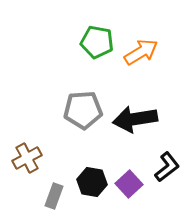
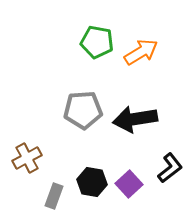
black L-shape: moved 3 px right, 1 px down
